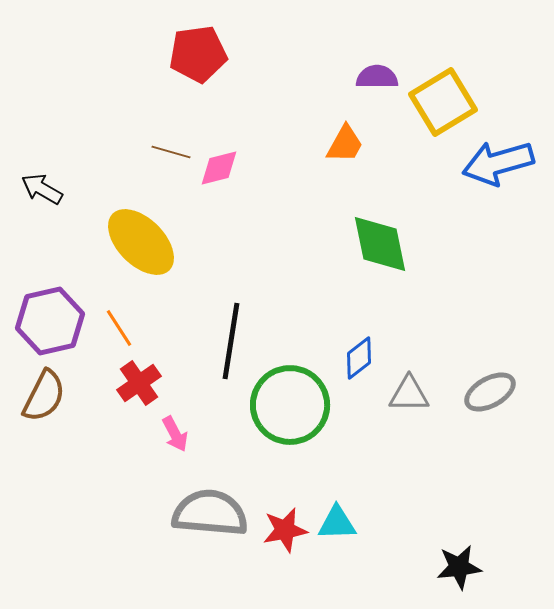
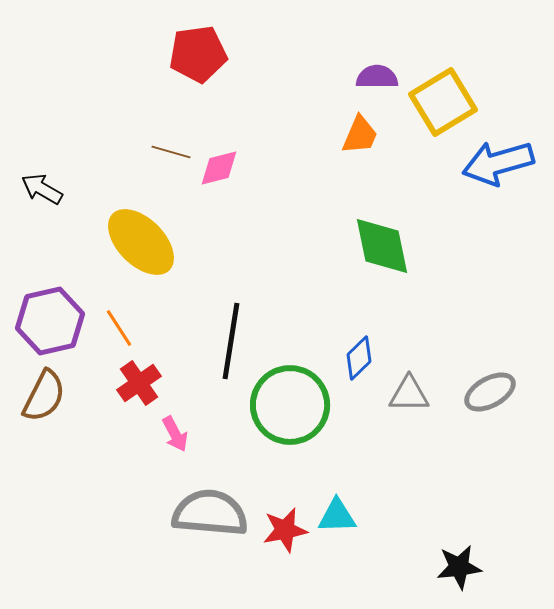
orange trapezoid: moved 15 px right, 9 px up; rotated 6 degrees counterclockwise
green diamond: moved 2 px right, 2 px down
blue diamond: rotated 6 degrees counterclockwise
cyan triangle: moved 7 px up
